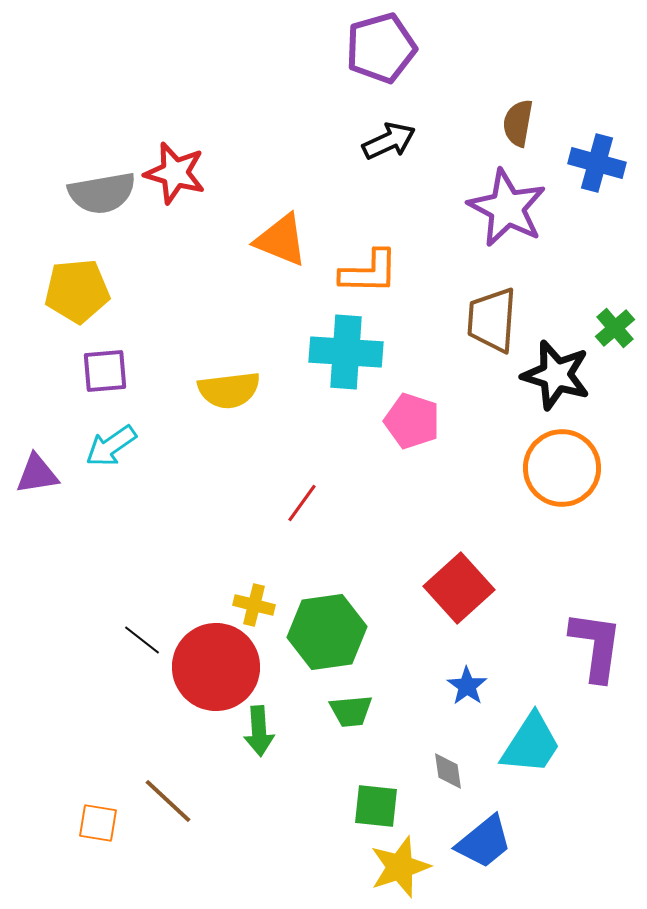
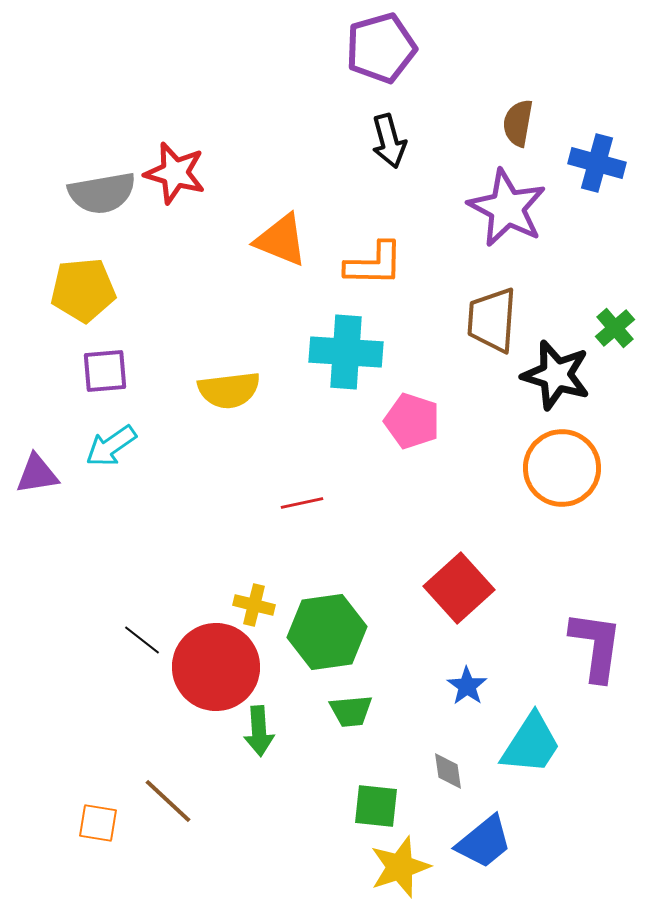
black arrow: rotated 100 degrees clockwise
orange L-shape: moved 5 px right, 8 px up
yellow pentagon: moved 6 px right, 1 px up
red line: rotated 42 degrees clockwise
